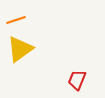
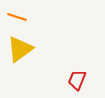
orange line: moved 1 px right, 3 px up; rotated 36 degrees clockwise
